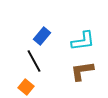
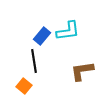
cyan L-shape: moved 15 px left, 10 px up
black line: rotated 20 degrees clockwise
orange square: moved 2 px left, 1 px up
